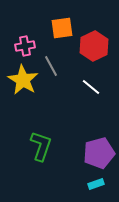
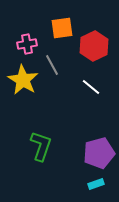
pink cross: moved 2 px right, 2 px up
gray line: moved 1 px right, 1 px up
